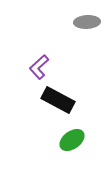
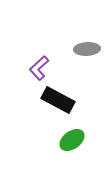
gray ellipse: moved 27 px down
purple L-shape: moved 1 px down
